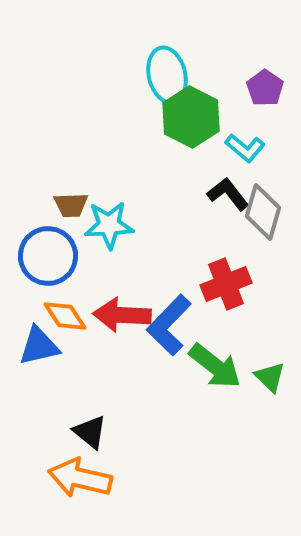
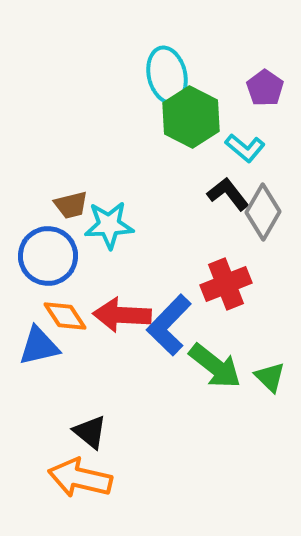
brown trapezoid: rotated 12 degrees counterclockwise
gray diamond: rotated 14 degrees clockwise
